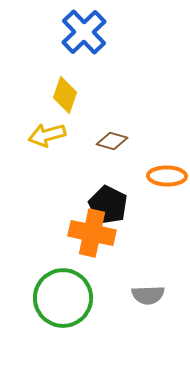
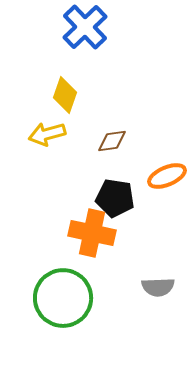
blue cross: moved 1 px right, 5 px up
yellow arrow: moved 1 px up
brown diamond: rotated 24 degrees counterclockwise
orange ellipse: rotated 24 degrees counterclockwise
black pentagon: moved 7 px right, 7 px up; rotated 18 degrees counterclockwise
gray semicircle: moved 10 px right, 8 px up
